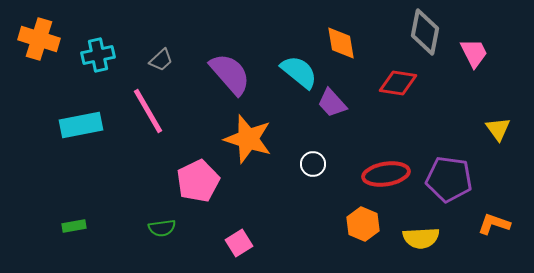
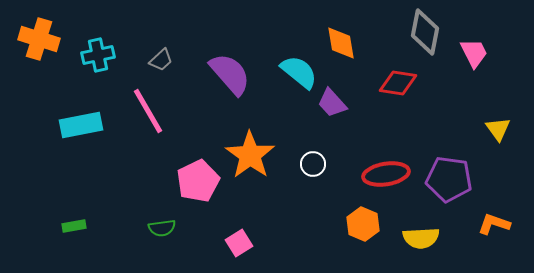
orange star: moved 2 px right, 16 px down; rotated 18 degrees clockwise
